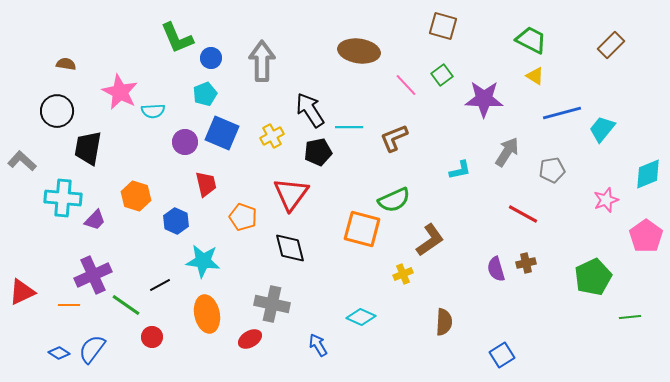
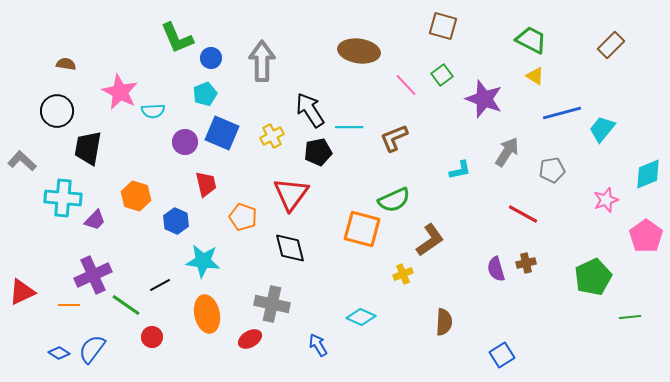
purple star at (484, 99): rotated 18 degrees clockwise
